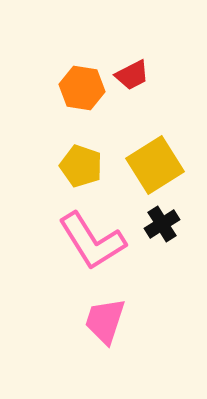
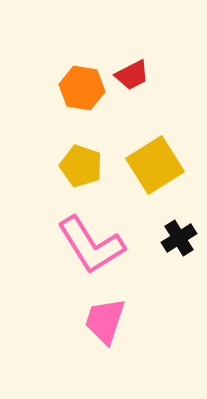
black cross: moved 17 px right, 14 px down
pink L-shape: moved 1 px left, 4 px down
